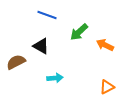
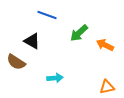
green arrow: moved 1 px down
black triangle: moved 9 px left, 5 px up
brown semicircle: rotated 120 degrees counterclockwise
orange triangle: rotated 14 degrees clockwise
